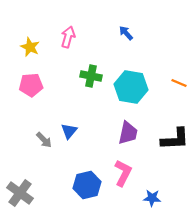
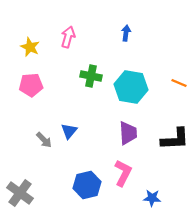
blue arrow: rotated 49 degrees clockwise
purple trapezoid: rotated 15 degrees counterclockwise
